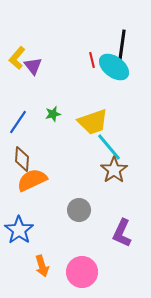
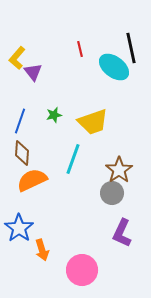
black line: moved 9 px right, 3 px down; rotated 20 degrees counterclockwise
red line: moved 12 px left, 11 px up
purple triangle: moved 6 px down
green star: moved 1 px right, 1 px down
blue line: moved 2 px right, 1 px up; rotated 15 degrees counterclockwise
cyan line: moved 36 px left, 12 px down; rotated 60 degrees clockwise
brown diamond: moved 6 px up
brown star: moved 5 px right
gray circle: moved 33 px right, 17 px up
blue star: moved 2 px up
orange arrow: moved 16 px up
pink circle: moved 2 px up
